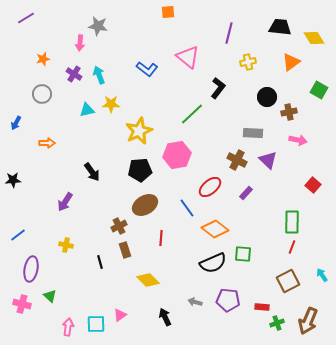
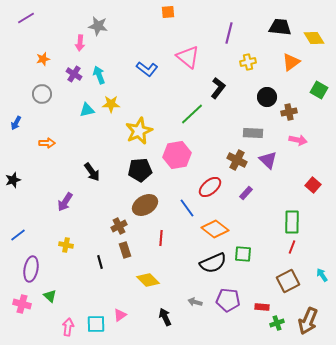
black star at (13, 180): rotated 14 degrees counterclockwise
